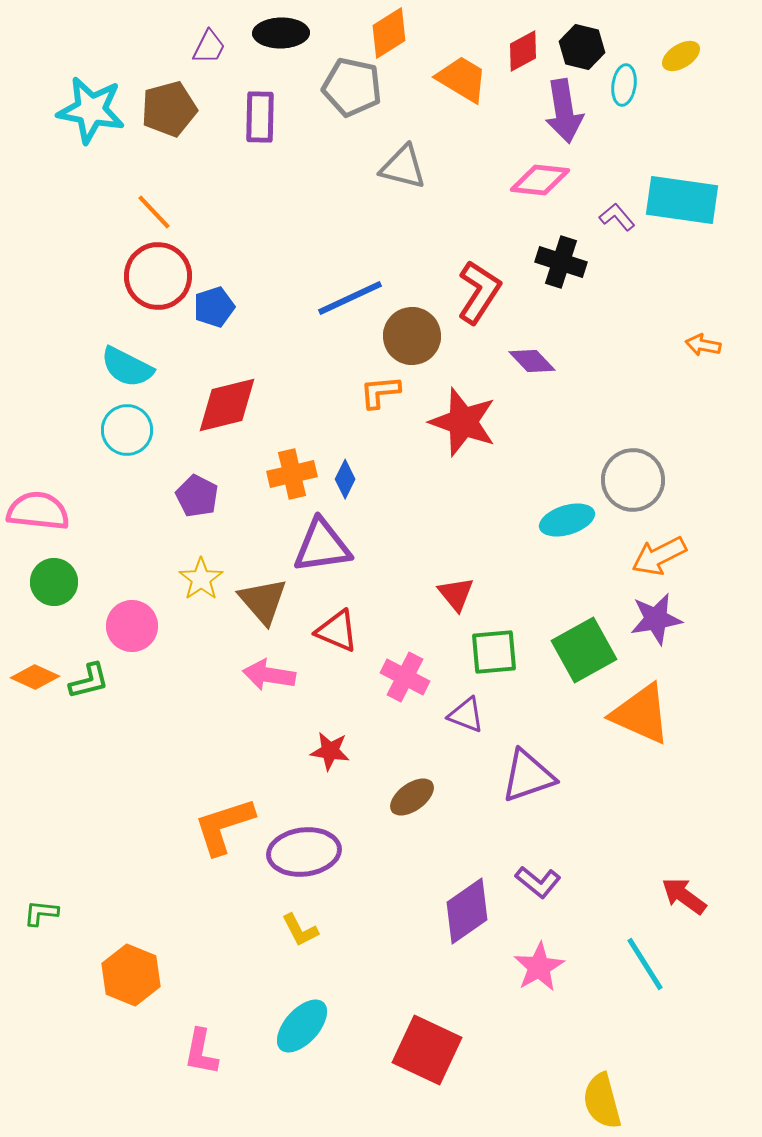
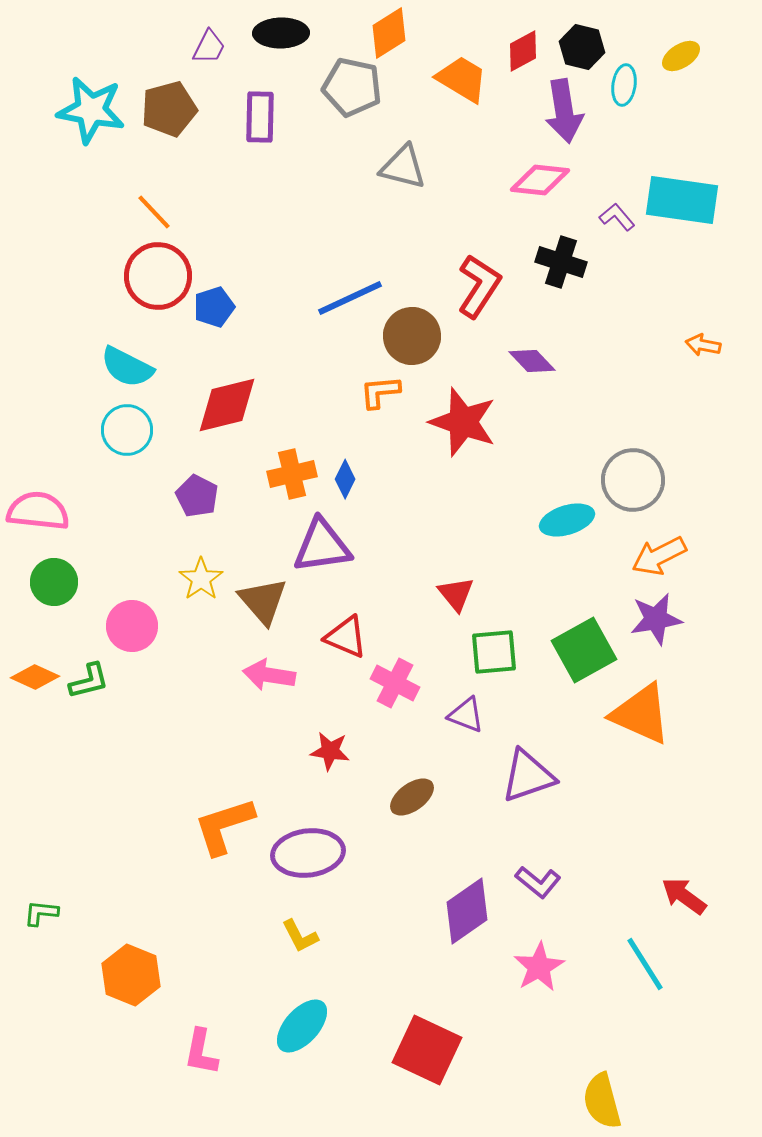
red L-shape at (479, 292): moved 6 px up
red triangle at (337, 631): moved 9 px right, 6 px down
pink cross at (405, 677): moved 10 px left, 6 px down
purple ellipse at (304, 852): moved 4 px right, 1 px down
yellow L-shape at (300, 930): moved 6 px down
